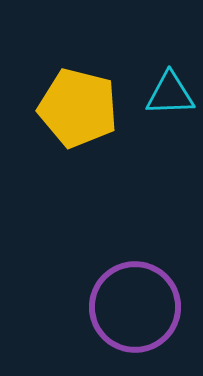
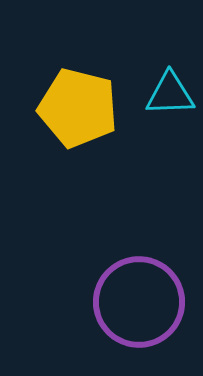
purple circle: moved 4 px right, 5 px up
